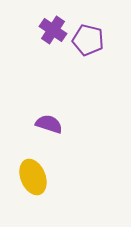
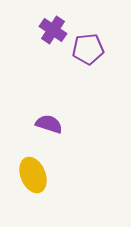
purple pentagon: moved 9 px down; rotated 20 degrees counterclockwise
yellow ellipse: moved 2 px up
